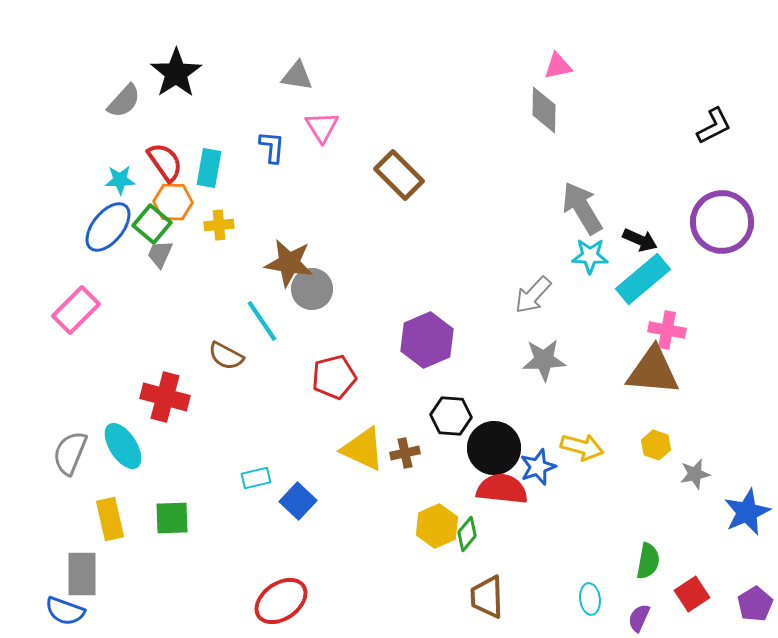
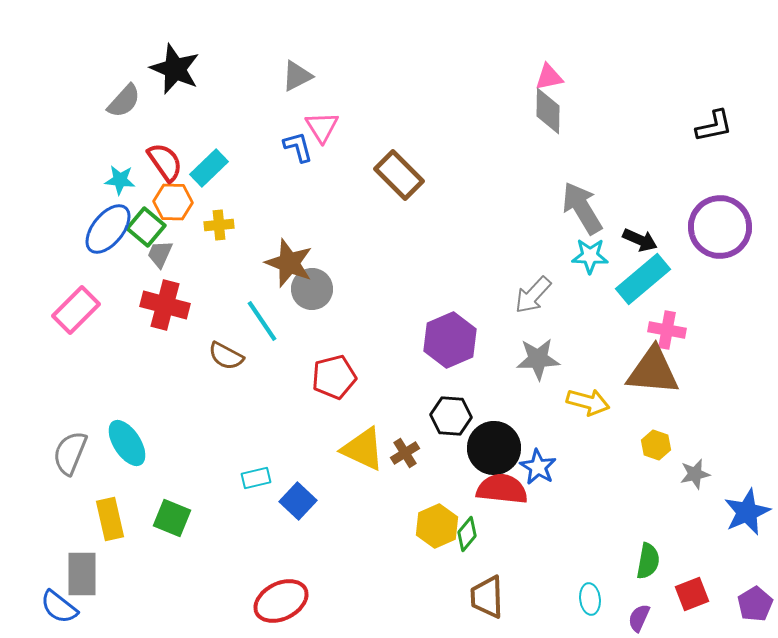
pink triangle at (558, 66): moved 9 px left, 11 px down
black star at (176, 73): moved 1 px left, 4 px up; rotated 15 degrees counterclockwise
gray triangle at (297, 76): rotated 36 degrees counterclockwise
gray diamond at (544, 110): moved 4 px right, 1 px down
black L-shape at (714, 126): rotated 15 degrees clockwise
blue L-shape at (272, 147): moved 26 px right; rotated 20 degrees counterclockwise
cyan rectangle at (209, 168): rotated 36 degrees clockwise
cyan star at (120, 180): rotated 8 degrees clockwise
purple circle at (722, 222): moved 2 px left, 5 px down
green square at (152, 224): moved 6 px left, 3 px down
blue ellipse at (108, 227): moved 2 px down
brown star at (289, 263): rotated 12 degrees clockwise
purple hexagon at (427, 340): moved 23 px right
gray star at (544, 360): moved 6 px left, 1 px up
red cross at (165, 397): moved 92 px up
cyan ellipse at (123, 446): moved 4 px right, 3 px up
yellow arrow at (582, 447): moved 6 px right, 45 px up
brown cross at (405, 453): rotated 20 degrees counterclockwise
blue star at (538, 467): rotated 21 degrees counterclockwise
green square at (172, 518): rotated 24 degrees clockwise
red square at (692, 594): rotated 12 degrees clockwise
red ellipse at (281, 601): rotated 8 degrees clockwise
blue semicircle at (65, 611): moved 6 px left, 4 px up; rotated 18 degrees clockwise
